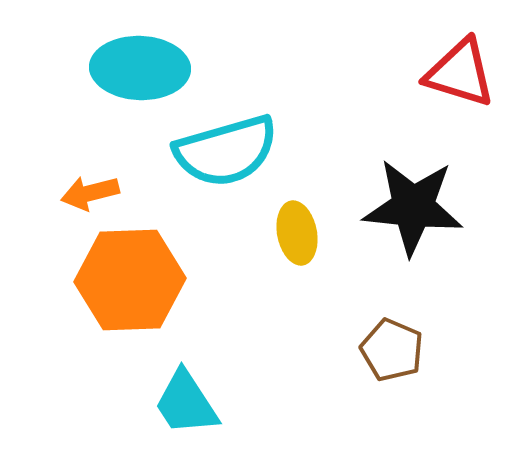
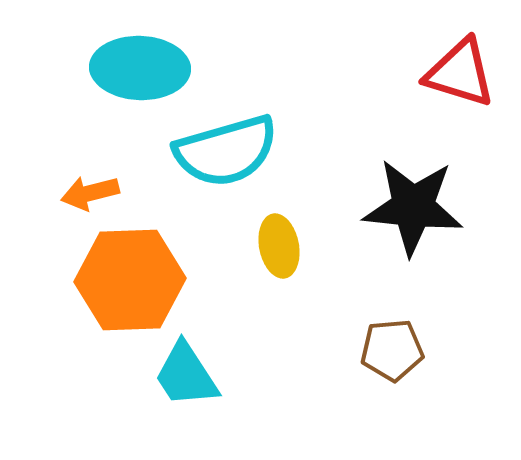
yellow ellipse: moved 18 px left, 13 px down
brown pentagon: rotated 28 degrees counterclockwise
cyan trapezoid: moved 28 px up
